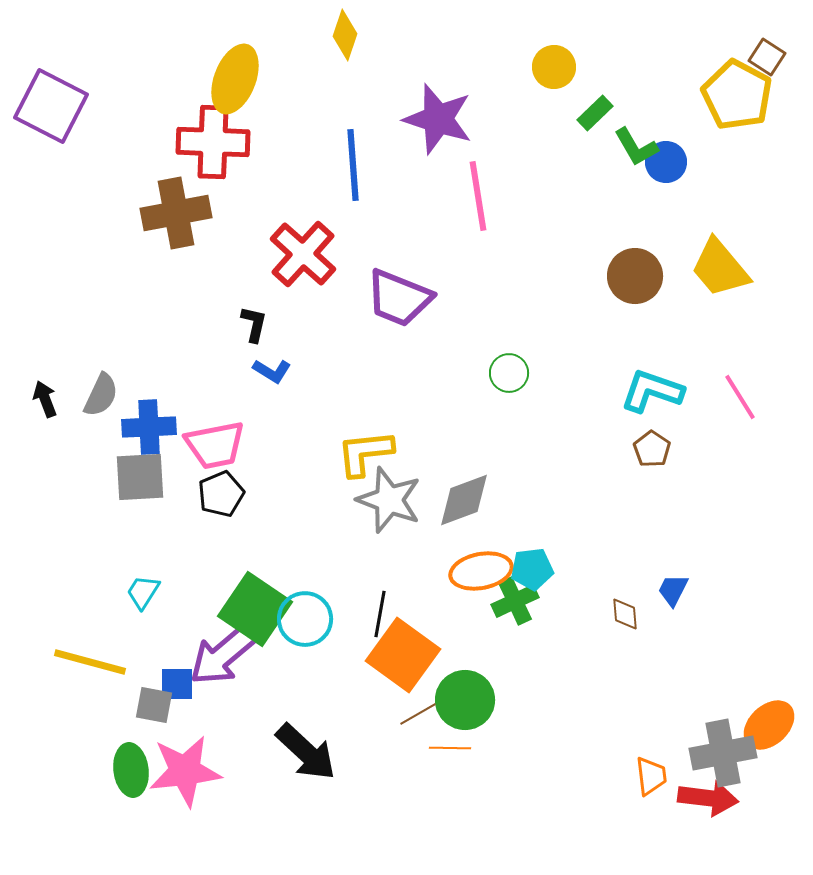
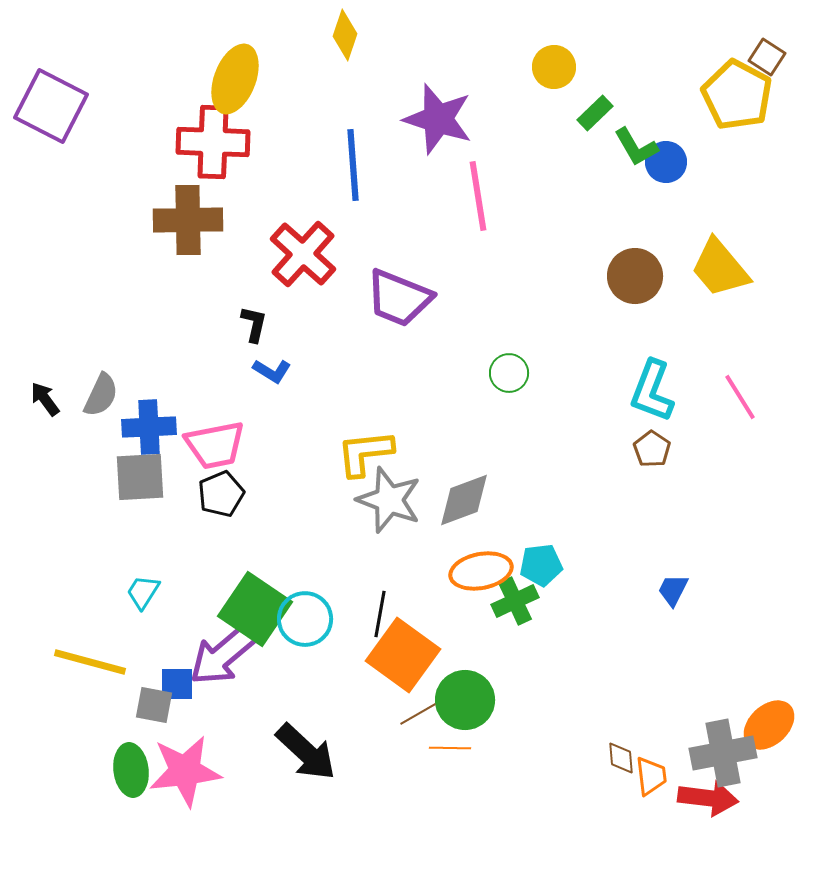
brown cross at (176, 213): moved 12 px right, 7 px down; rotated 10 degrees clockwise
cyan L-shape at (652, 391): rotated 88 degrees counterclockwise
black arrow at (45, 399): rotated 15 degrees counterclockwise
cyan pentagon at (532, 569): moved 9 px right, 4 px up
brown diamond at (625, 614): moved 4 px left, 144 px down
